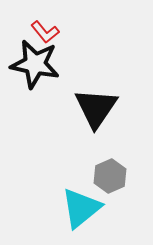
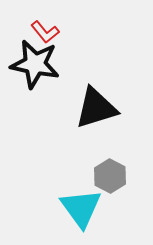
black triangle: rotated 39 degrees clockwise
gray hexagon: rotated 8 degrees counterclockwise
cyan triangle: rotated 27 degrees counterclockwise
